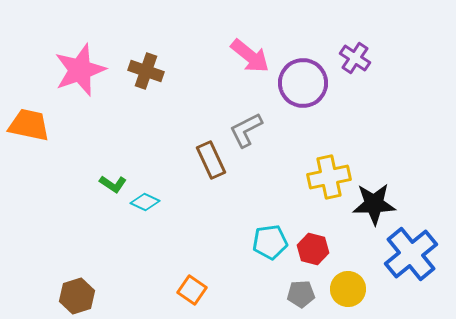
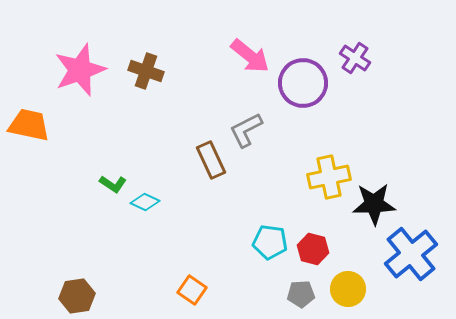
cyan pentagon: rotated 16 degrees clockwise
brown hexagon: rotated 8 degrees clockwise
